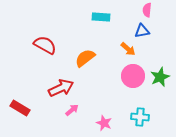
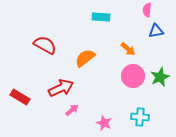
blue triangle: moved 14 px right
red rectangle: moved 11 px up
